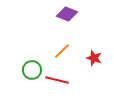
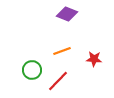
orange line: rotated 24 degrees clockwise
red star: moved 1 px down; rotated 14 degrees counterclockwise
red line: moved 1 px right, 1 px down; rotated 60 degrees counterclockwise
